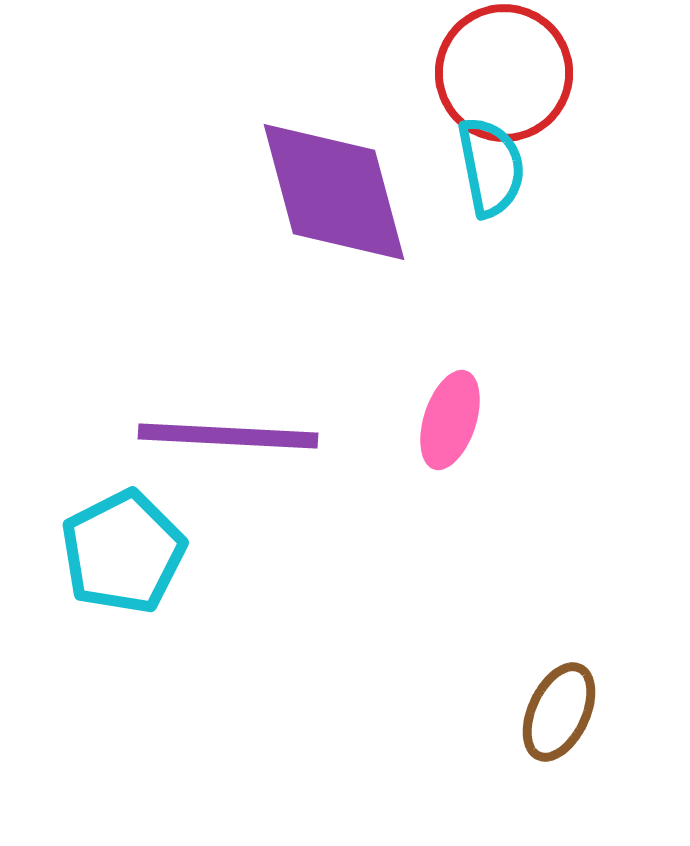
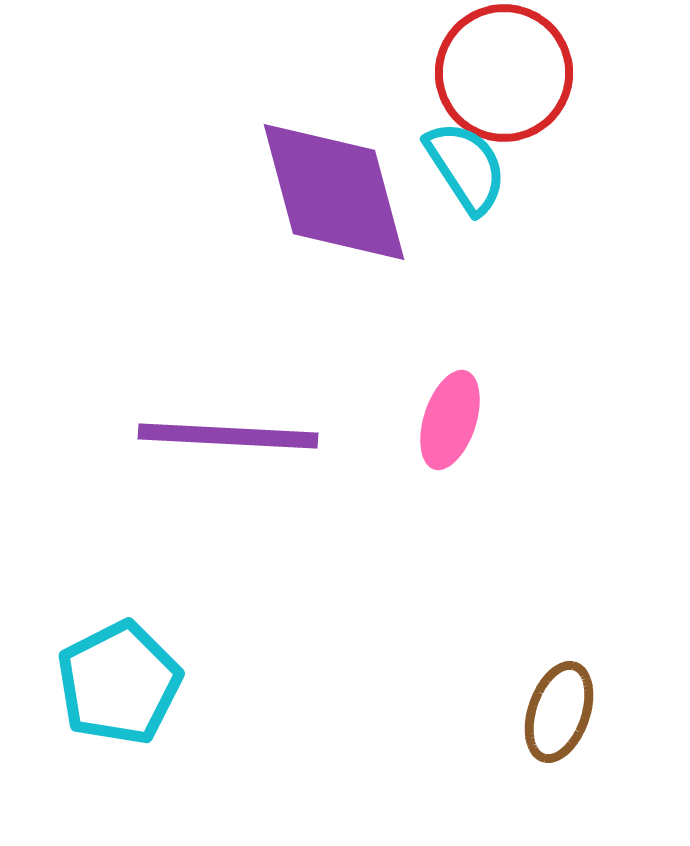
cyan semicircle: moved 25 px left; rotated 22 degrees counterclockwise
cyan pentagon: moved 4 px left, 131 px down
brown ellipse: rotated 6 degrees counterclockwise
